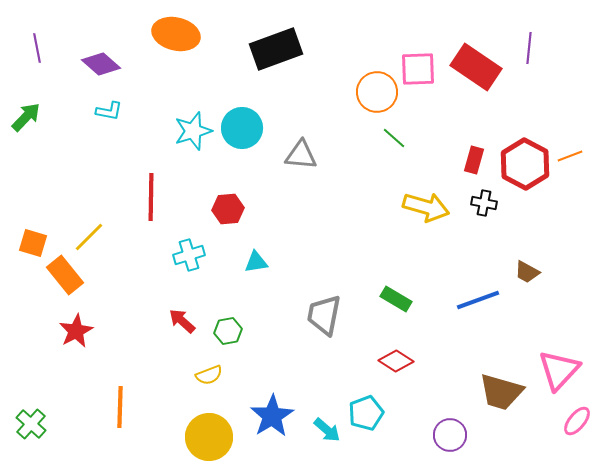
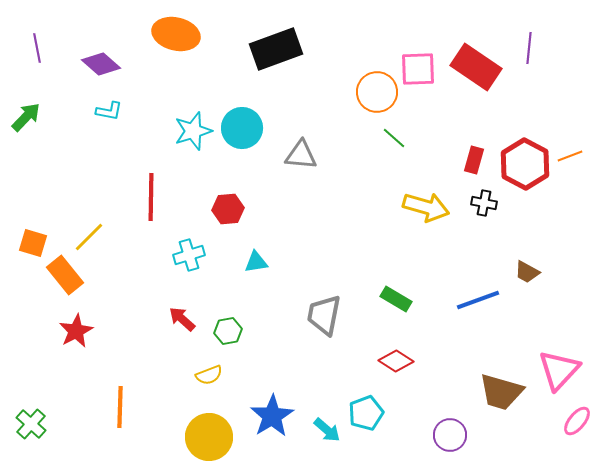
red arrow at (182, 321): moved 2 px up
